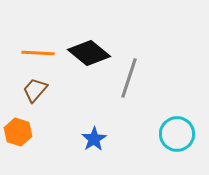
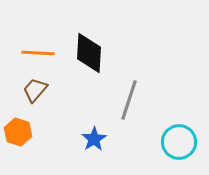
black diamond: rotated 54 degrees clockwise
gray line: moved 22 px down
cyan circle: moved 2 px right, 8 px down
